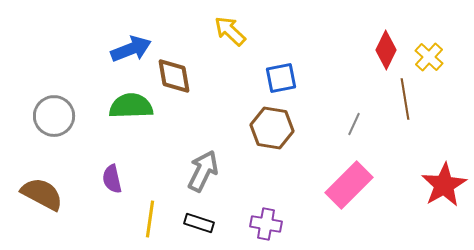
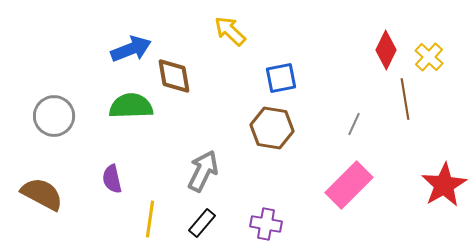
black rectangle: moved 3 px right; rotated 68 degrees counterclockwise
